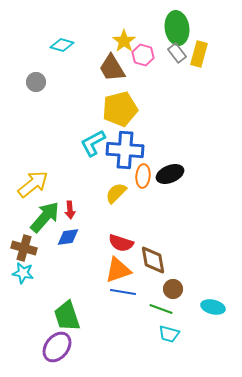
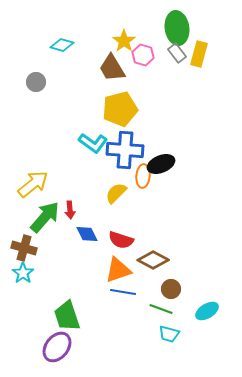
cyan L-shape: rotated 116 degrees counterclockwise
black ellipse: moved 9 px left, 10 px up
blue diamond: moved 19 px right, 3 px up; rotated 70 degrees clockwise
red semicircle: moved 3 px up
brown diamond: rotated 52 degrees counterclockwise
cyan star: rotated 25 degrees clockwise
brown circle: moved 2 px left
cyan ellipse: moved 6 px left, 4 px down; rotated 45 degrees counterclockwise
